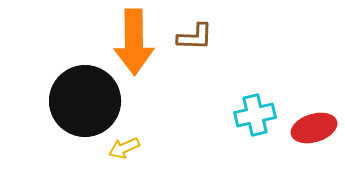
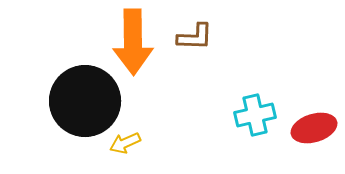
orange arrow: moved 1 px left
yellow arrow: moved 1 px right, 5 px up
